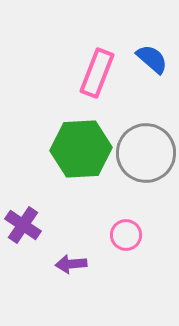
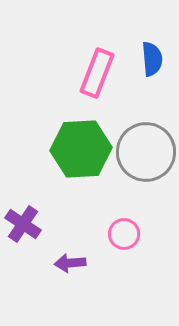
blue semicircle: rotated 44 degrees clockwise
gray circle: moved 1 px up
purple cross: moved 1 px up
pink circle: moved 2 px left, 1 px up
purple arrow: moved 1 px left, 1 px up
